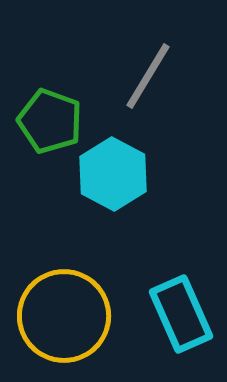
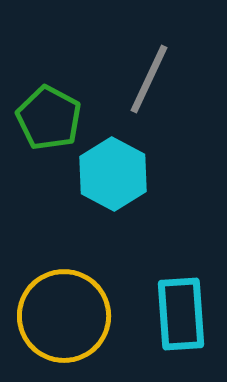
gray line: moved 1 px right, 3 px down; rotated 6 degrees counterclockwise
green pentagon: moved 1 px left, 3 px up; rotated 8 degrees clockwise
cyan rectangle: rotated 20 degrees clockwise
